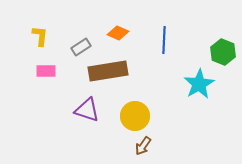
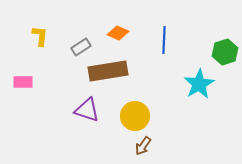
green hexagon: moved 2 px right; rotated 20 degrees clockwise
pink rectangle: moved 23 px left, 11 px down
